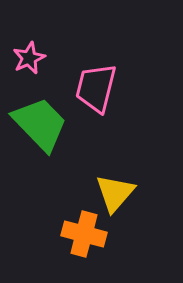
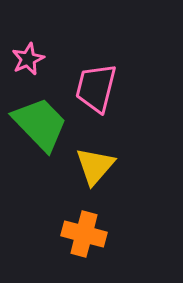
pink star: moved 1 px left, 1 px down
yellow triangle: moved 20 px left, 27 px up
